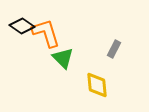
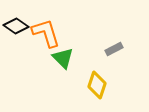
black diamond: moved 6 px left
gray rectangle: rotated 36 degrees clockwise
yellow diamond: rotated 24 degrees clockwise
